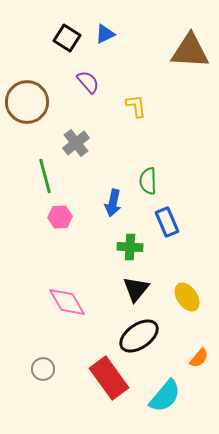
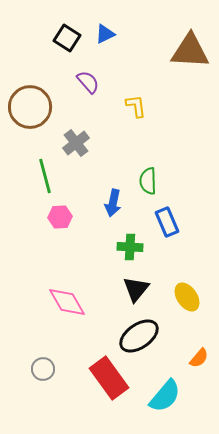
brown circle: moved 3 px right, 5 px down
